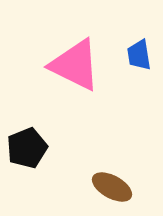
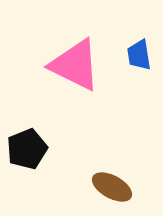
black pentagon: moved 1 px down
